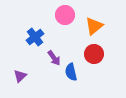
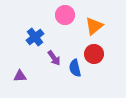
blue semicircle: moved 4 px right, 4 px up
purple triangle: rotated 40 degrees clockwise
